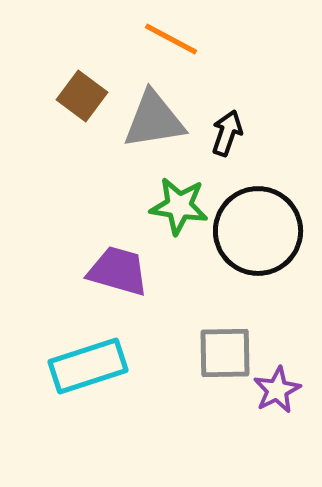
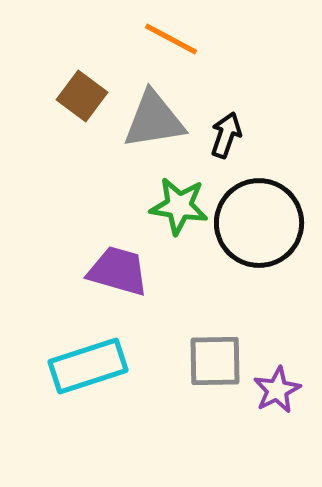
black arrow: moved 1 px left, 2 px down
black circle: moved 1 px right, 8 px up
gray square: moved 10 px left, 8 px down
